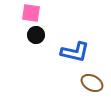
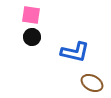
pink square: moved 2 px down
black circle: moved 4 px left, 2 px down
